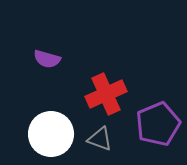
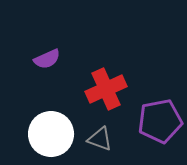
purple semicircle: rotated 40 degrees counterclockwise
red cross: moved 5 px up
purple pentagon: moved 2 px right, 3 px up; rotated 12 degrees clockwise
